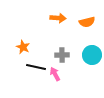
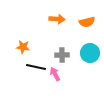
orange arrow: moved 1 px left, 1 px down
orange star: rotated 16 degrees counterclockwise
cyan circle: moved 2 px left, 2 px up
